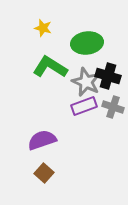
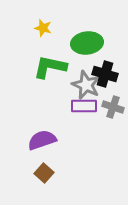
green L-shape: rotated 20 degrees counterclockwise
black cross: moved 3 px left, 2 px up
gray star: moved 3 px down
purple rectangle: rotated 20 degrees clockwise
